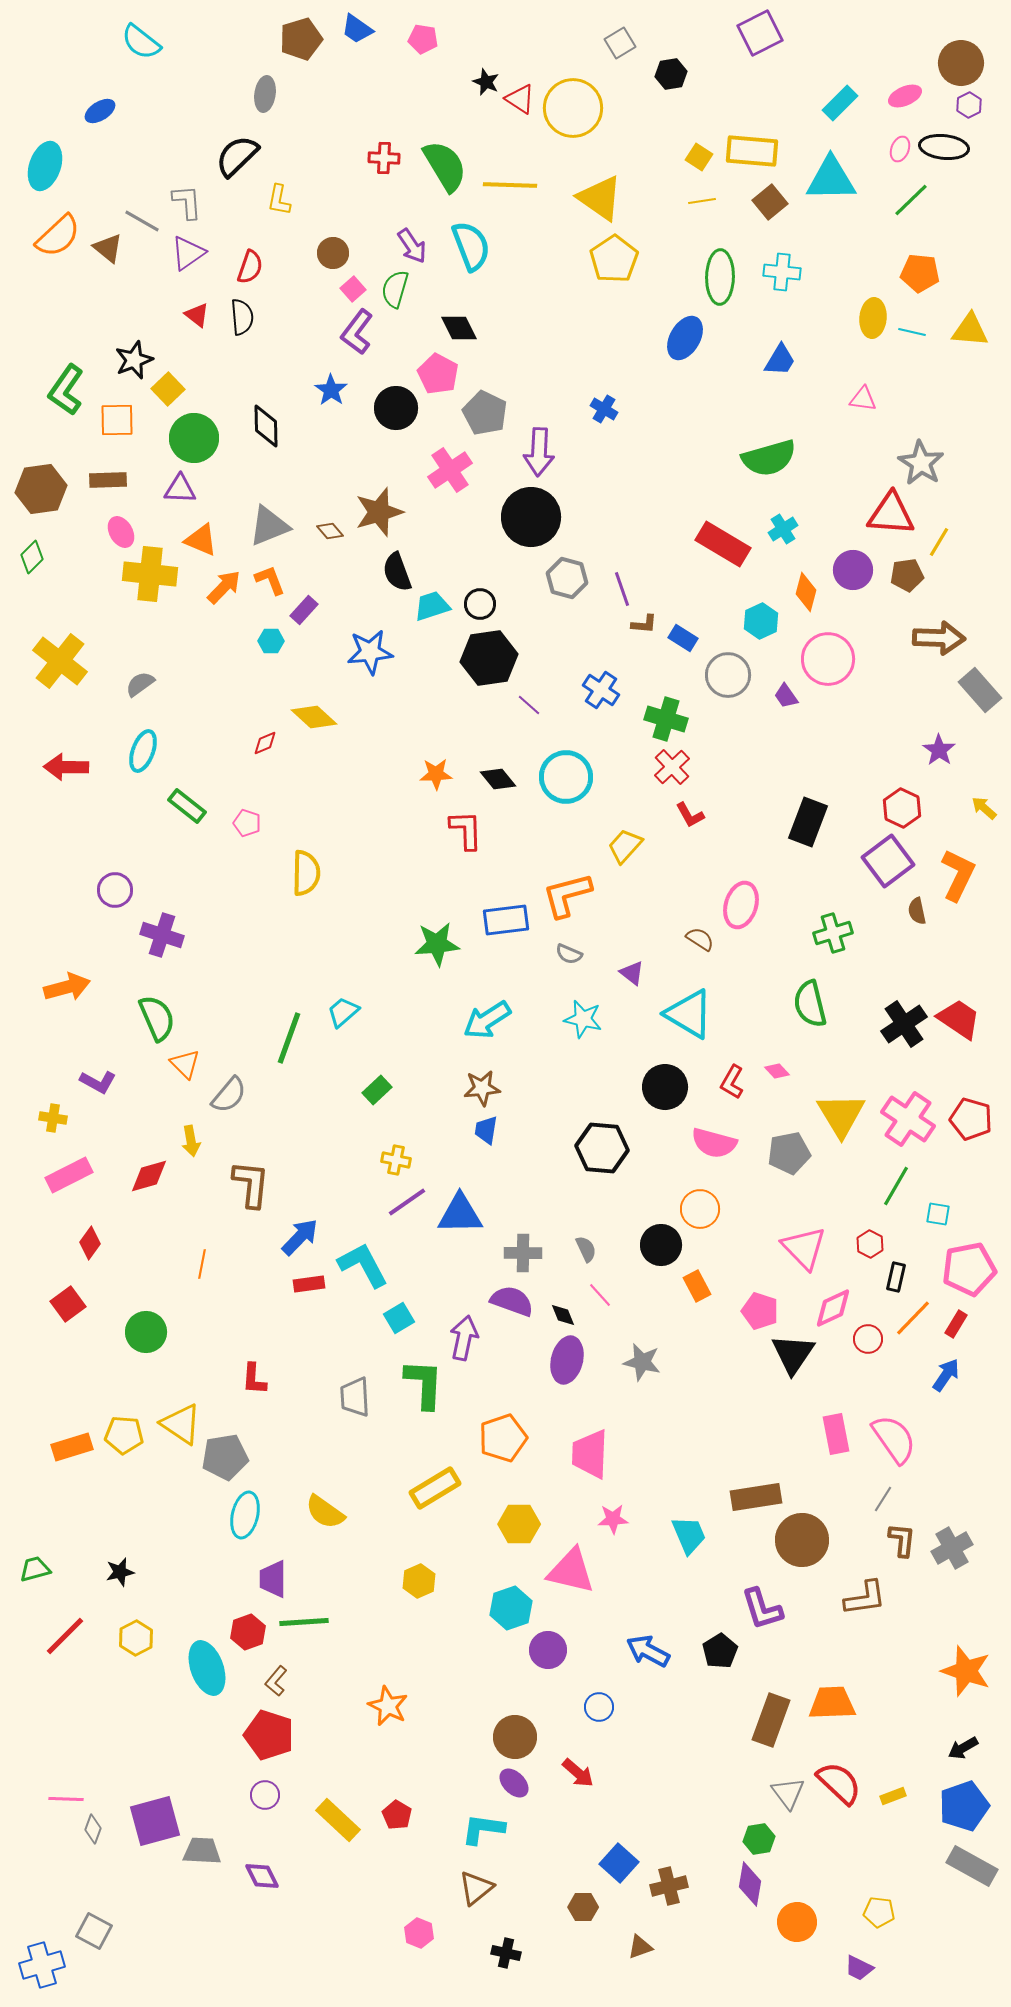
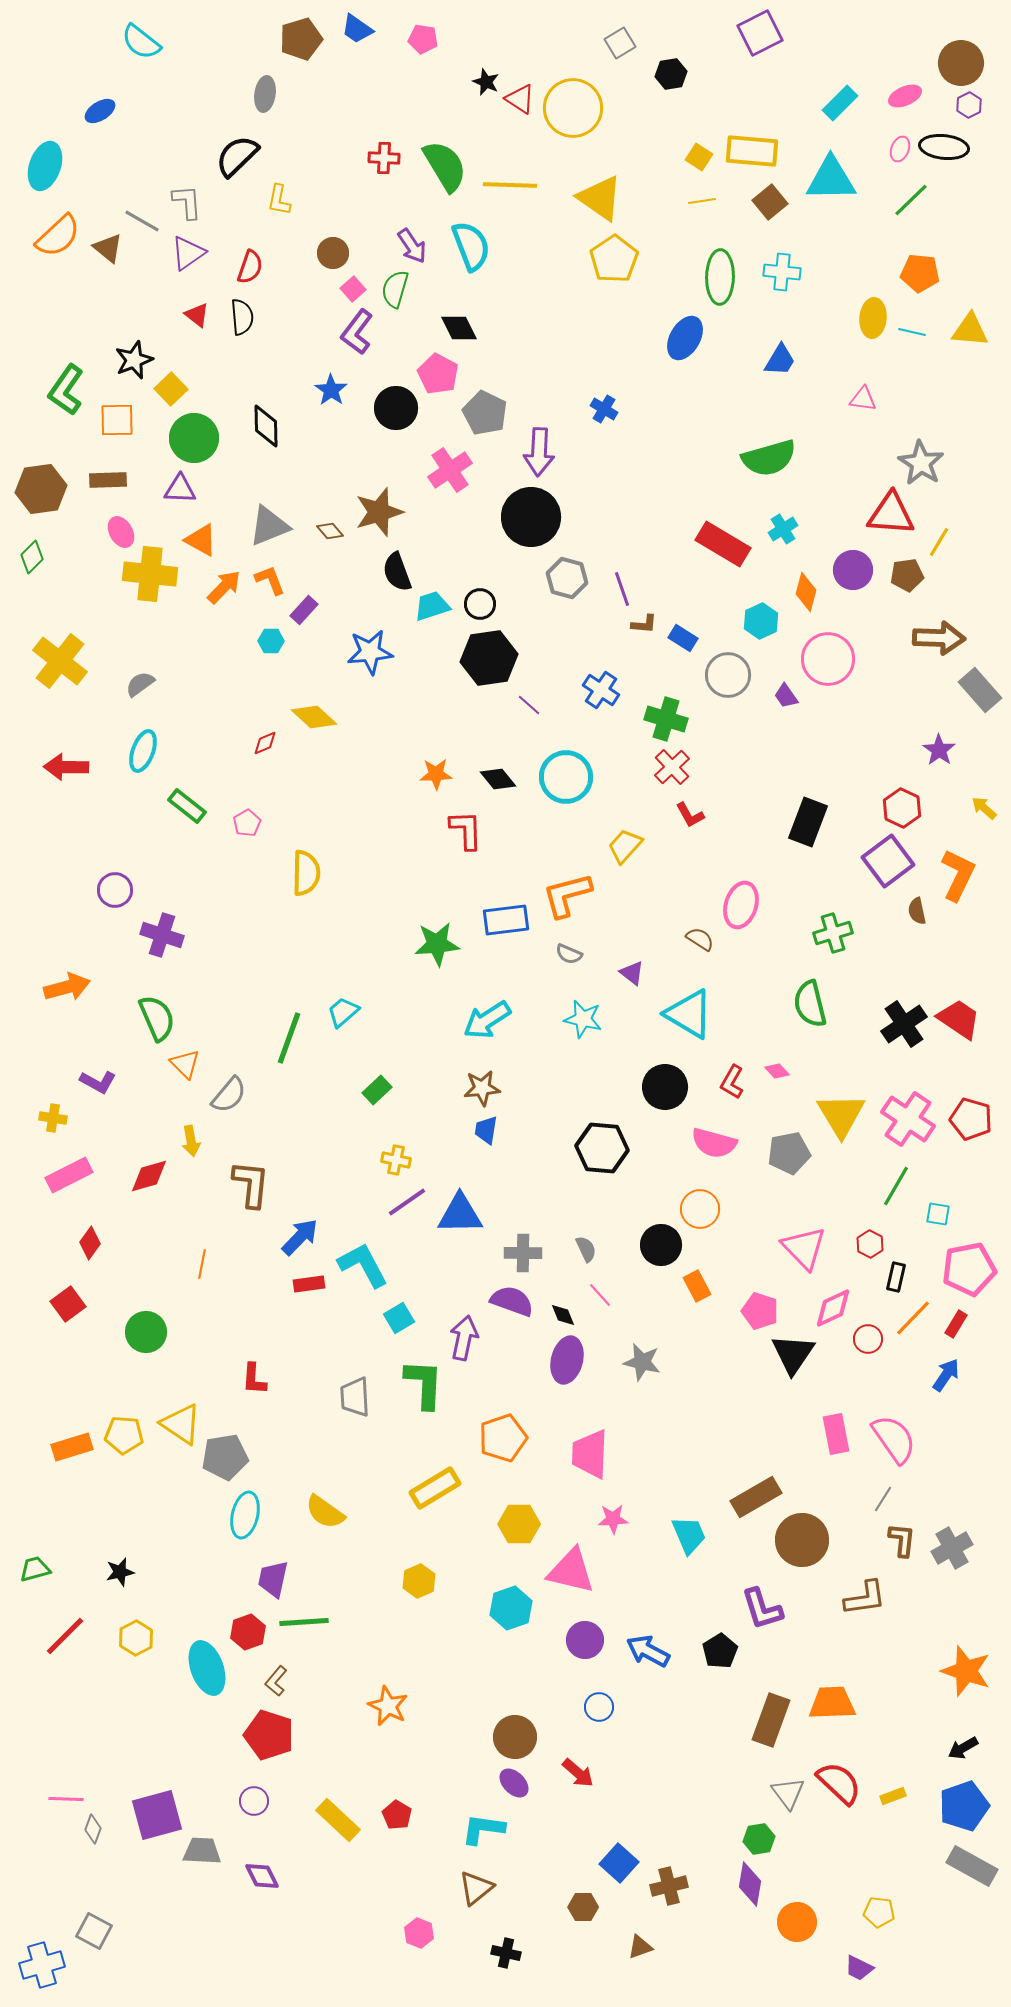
yellow square at (168, 389): moved 3 px right
orange triangle at (201, 540): rotated 6 degrees clockwise
pink pentagon at (247, 823): rotated 24 degrees clockwise
brown rectangle at (756, 1497): rotated 21 degrees counterclockwise
purple trapezoid at (273, 1579): rotated 12 degrees clockwise
purple circle at (548, 1650): moved 37 px right, 10 px up
purple circle at (265, 1795): moved 11 px left, 6 px down
purple square at (155, 1821): moved 2 px right, 6 px up
